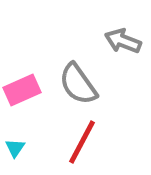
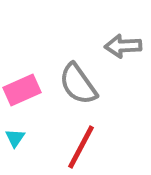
gray arrow: moved 5 px down; rotated 24 degrees counterclockwise
red line: moved 1 px left, 5 px down
cyan triangle: moved 10 px up
